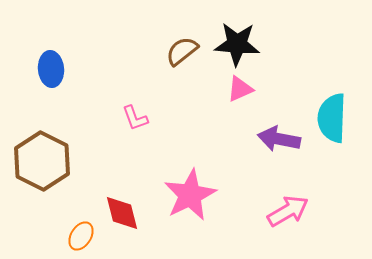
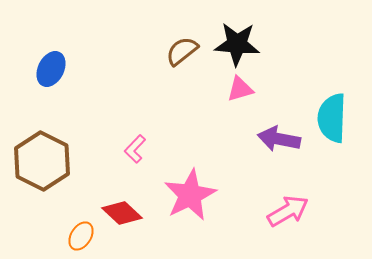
blue ellipse: rotated 32 degrees clockwise
pink triangle: rotated 8 degrees clockwise
pink L-shape: moved 31 px down; rotated 64 degrees clockwise
red diamond: rotated 33 degrees counterclockwise
